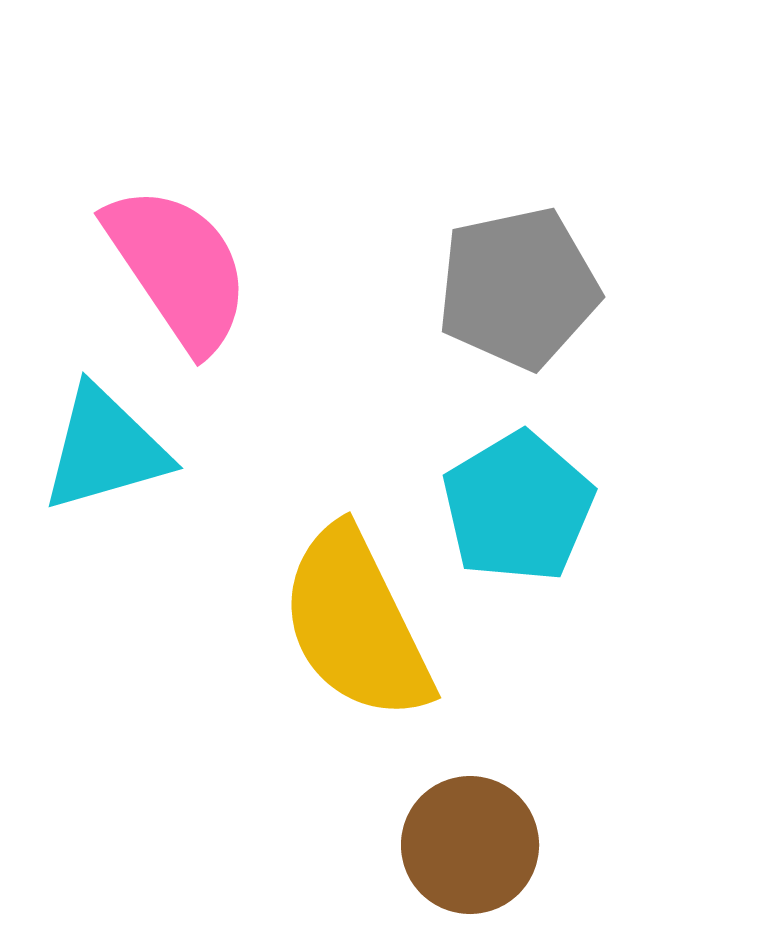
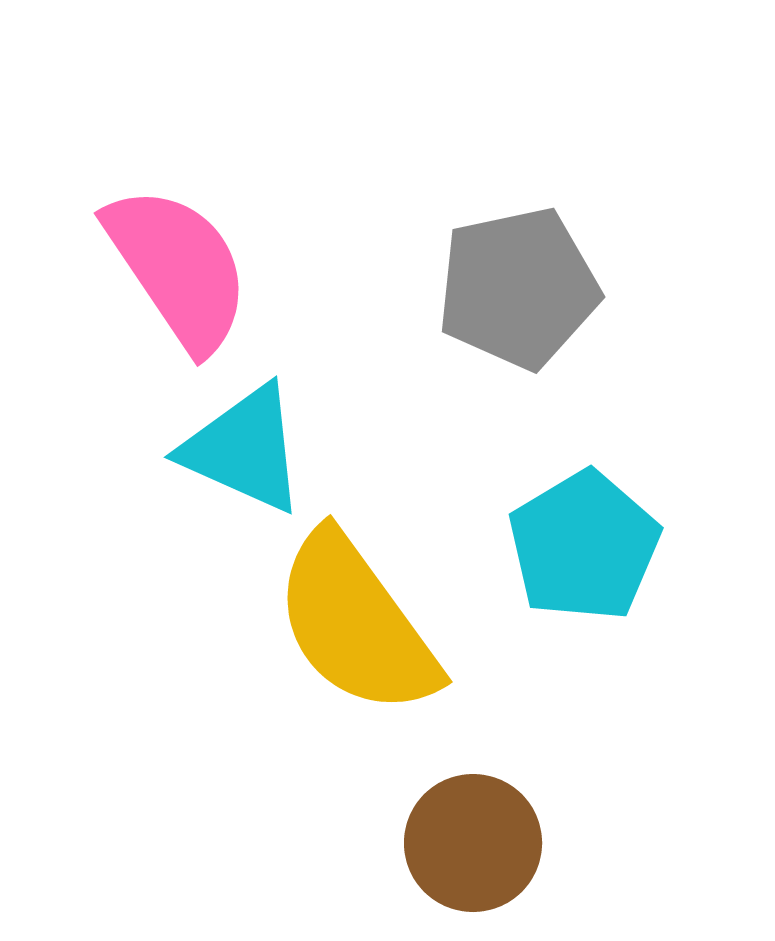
cyan triangle: moved 139 px right; rotated 40 degrees clockwise
cyan pentagon: moved 66 px right, 39 px down
yellow semicircle: rotated 10 degrees counterclockwise
brown circle: moved 3 px right, 2 px up
